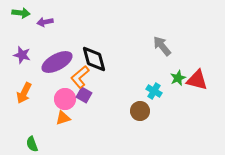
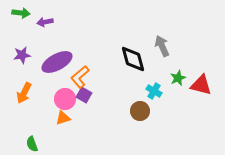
gray arrow: rotated 15 degrees clockwise
purple star: rotated 24 degrees counterclockwise
black diamond: moved 39 px right
red triangle: moved 4 px right, 5 px down
